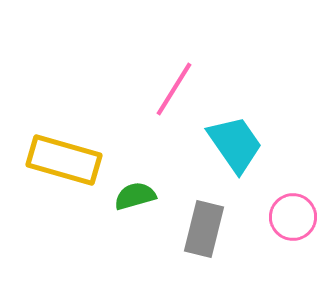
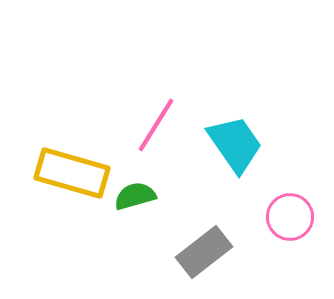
pink line: moved 18 px left, 36 px down
yellow rectangle: moved 8 px right, 13 px down
pink circle: moved 3 px left
gray rectangle: moved 23 px down; rotated 38 degrees clockwise
